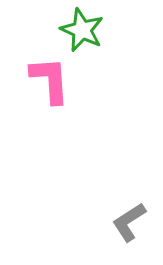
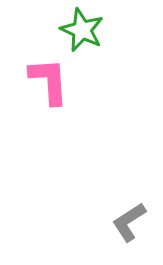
pink L-shape: moved 1 px left, 1 px down
